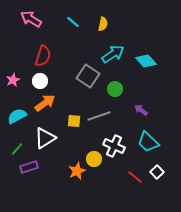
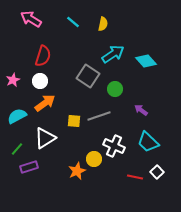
red line: rotated 28 degrees counterclockwise
